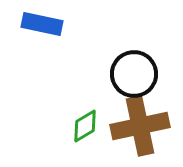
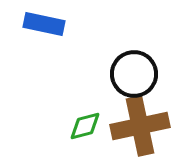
blue rectangle: moved 2 px right
green diamond: rotated 16 degrees clockwise
